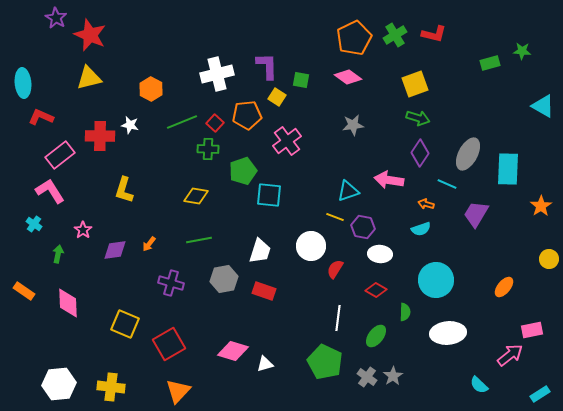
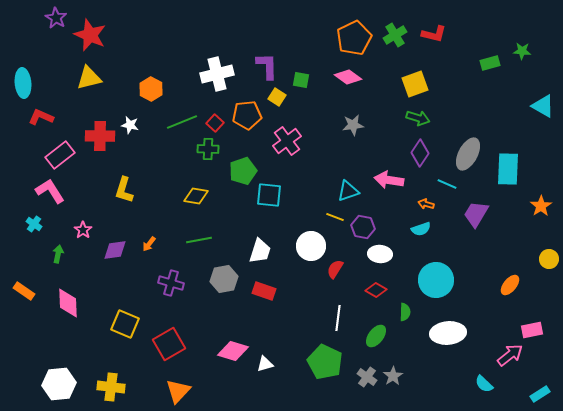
orange ellipse at (504, 287): moved 6 px right, 2 px up
cyan semicircle at (479, 385): moved 5 px right, 1 px up
